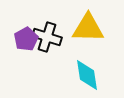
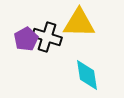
yellow triangle: moved 9 px left, 5 px up
